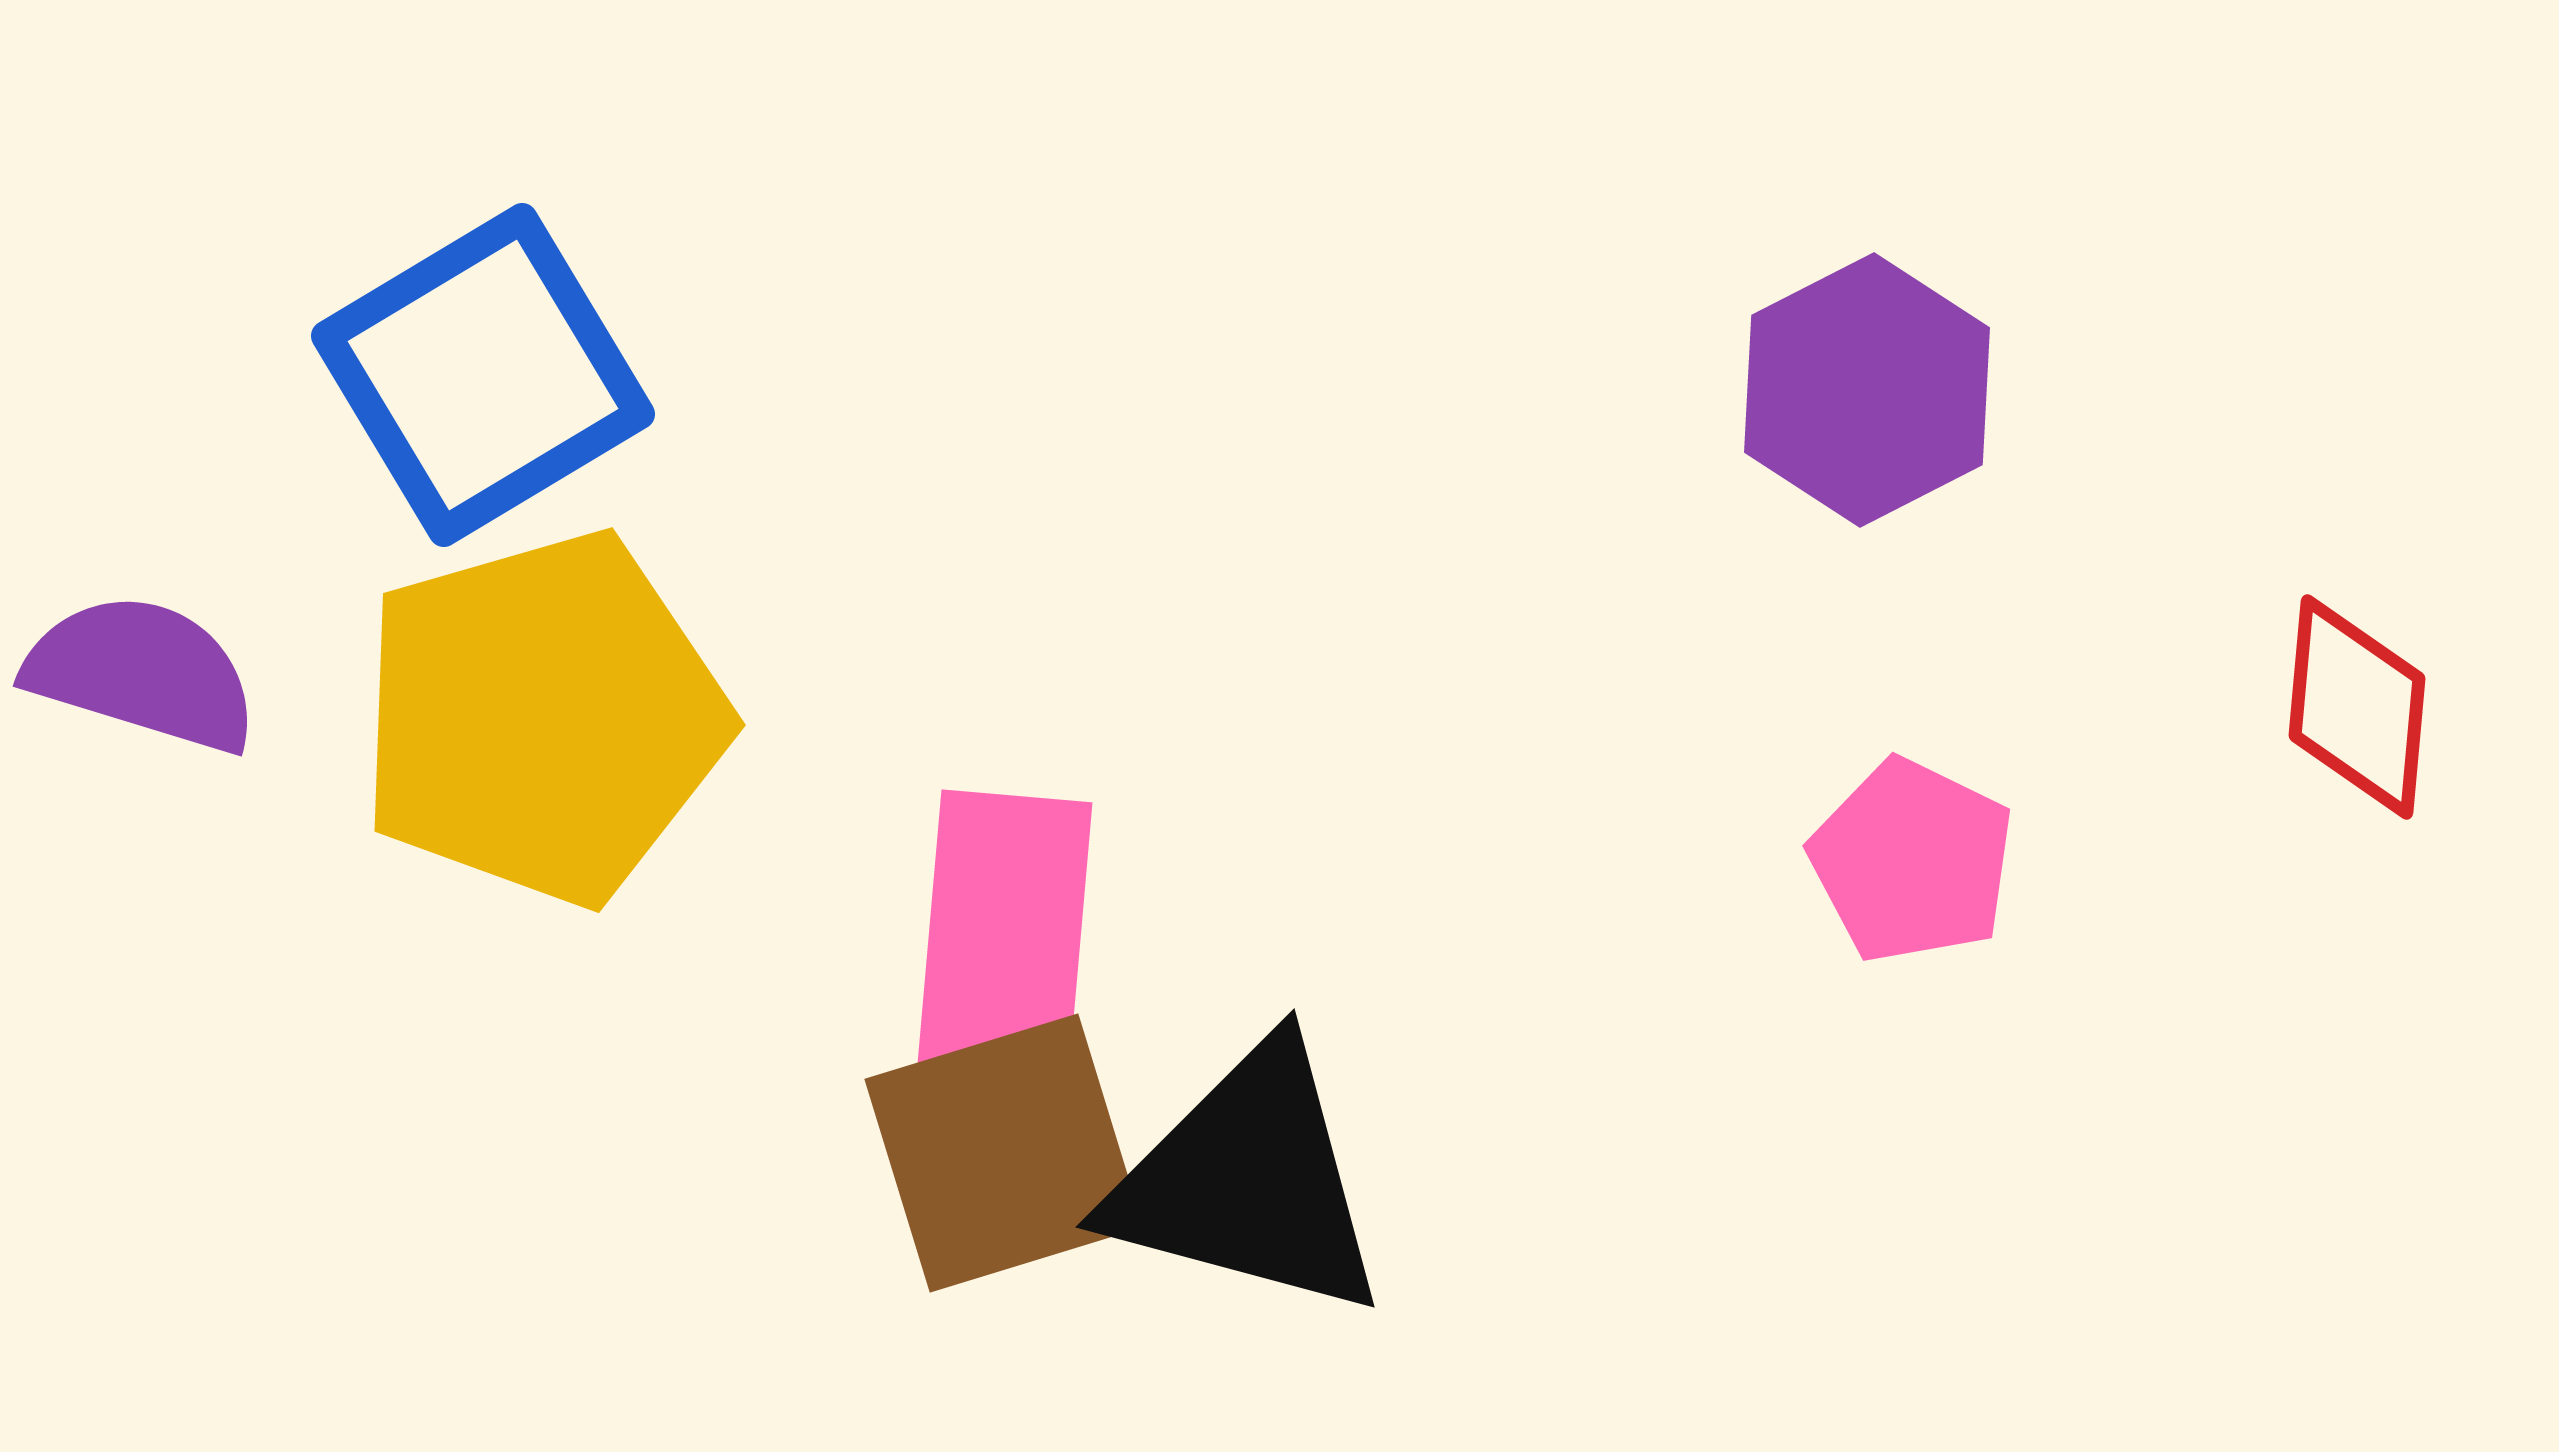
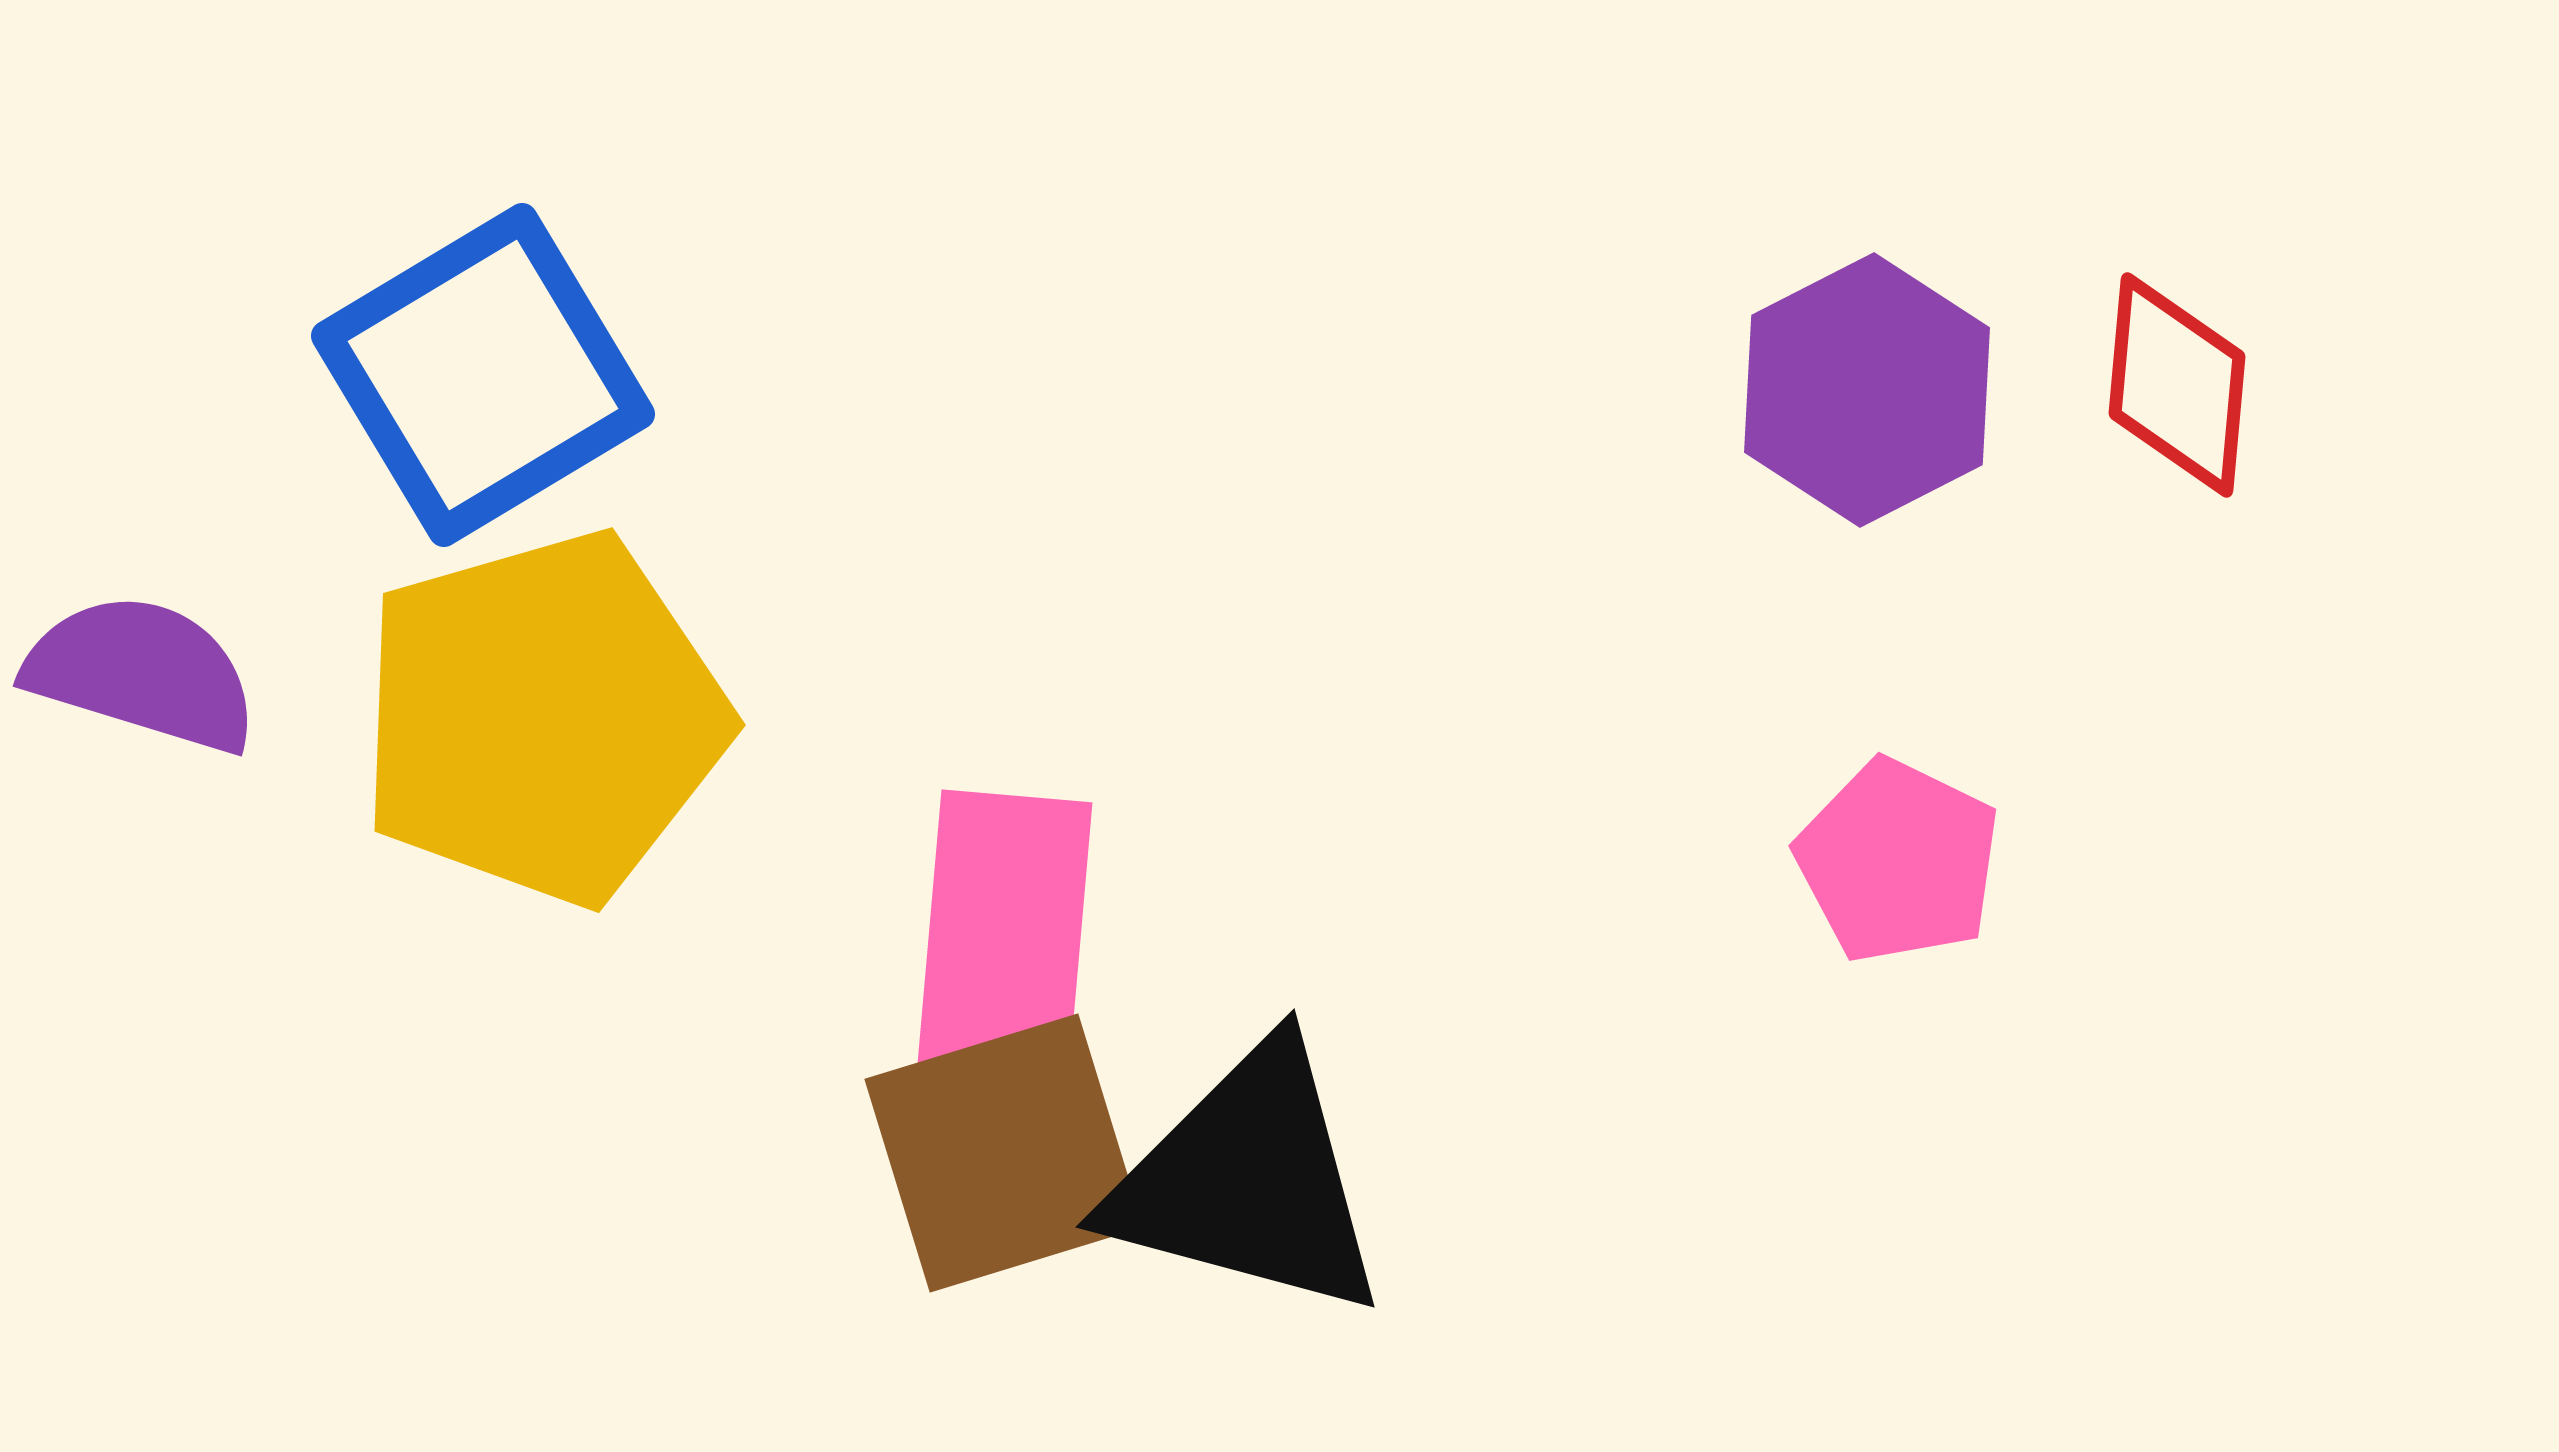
red diamond: moved 180 px left, 322 px up
pink pentagon: moved 14 px left
